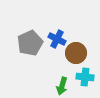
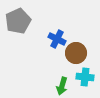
gray pentagon: moved 12 px left, 22 px up
